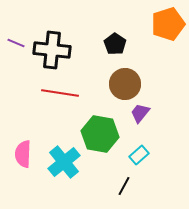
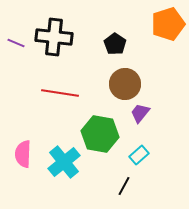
black cross: moved 2 px right, 13 px up
